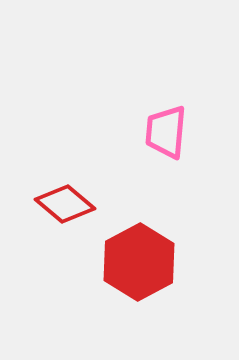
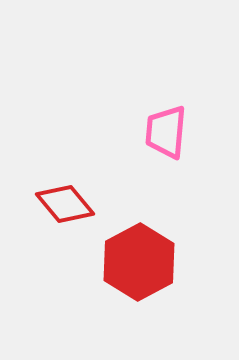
red diamond: rotated 10 degrees clockwise
